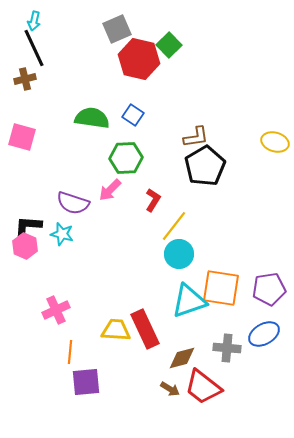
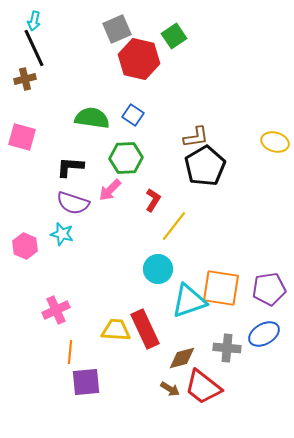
green square: moved 5 px right, 9 px up; rotated 10 degrees clockwise
black L-shape: moved 42 px right, 59 px up
cyan circle: moved 21 px left, 15 px down
